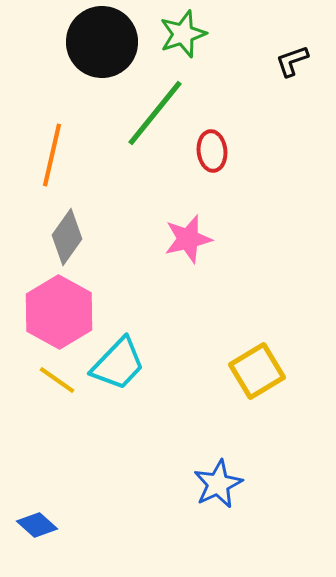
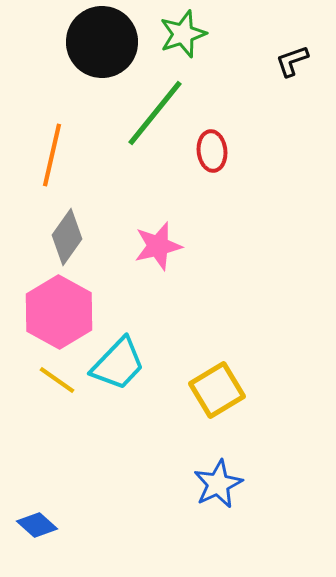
pink star: moved 30 px left, 7 px down
yellow square: moved 40 px left, 19 px down
